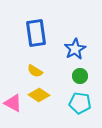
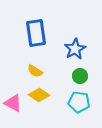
cyan pentagon: moved 1 px left, 1 px up
